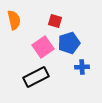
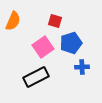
orange semicircle: moved 1 px left, 1 px down; rotated 36 degrees clockwise
blue pentagon: moved 2 px right
